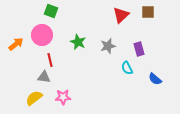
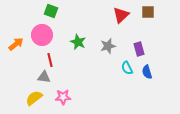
blue semicircle: moved 8 px left, 7 px up; rotated 32 degrees clockwise
